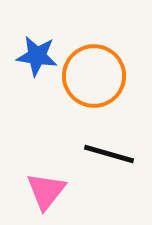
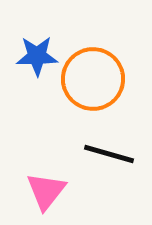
blue star: rotated 9 degrees counterclockwise
orange circle: moved 1 px left, 3 px down
